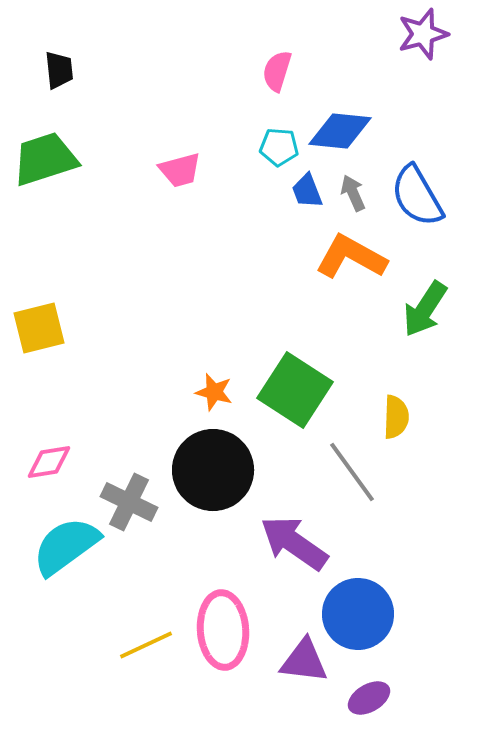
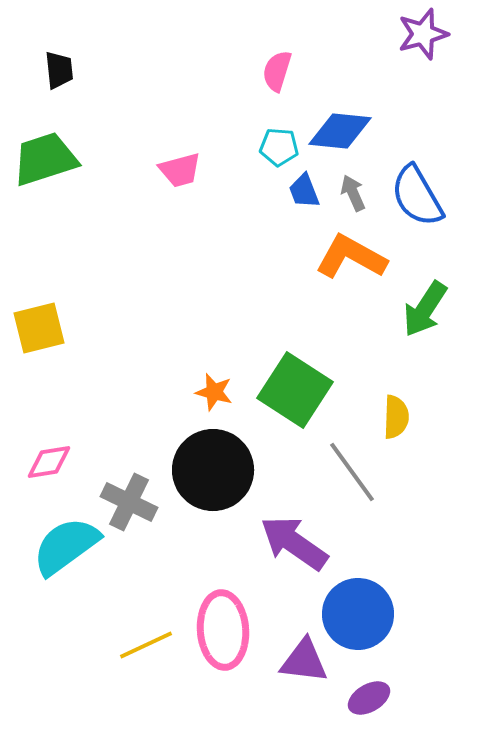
blue trapezoid: moved 3 px left
